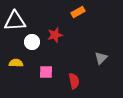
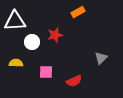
red semicircle: rotated 77 degrees clockwise
